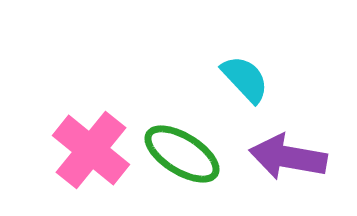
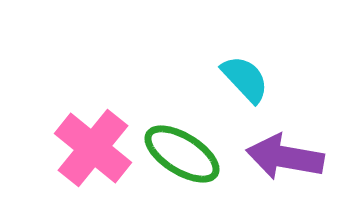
pink cross: moved 2 px right, 2 px up
purple arrow: moved 3 px left
